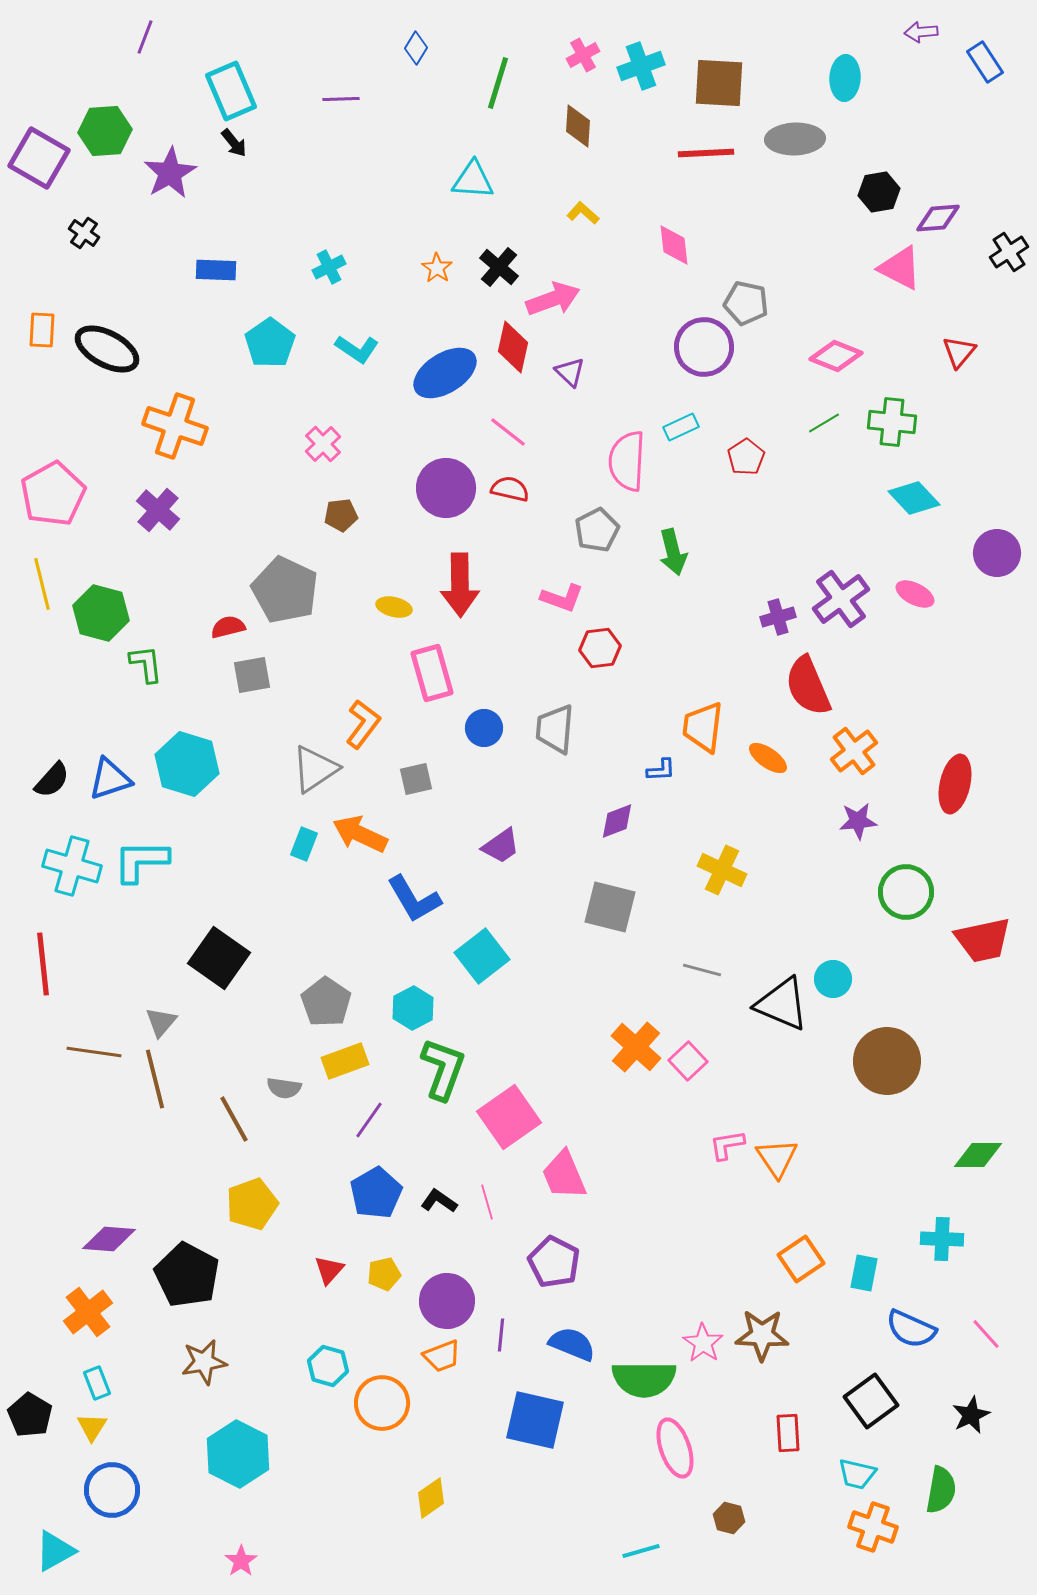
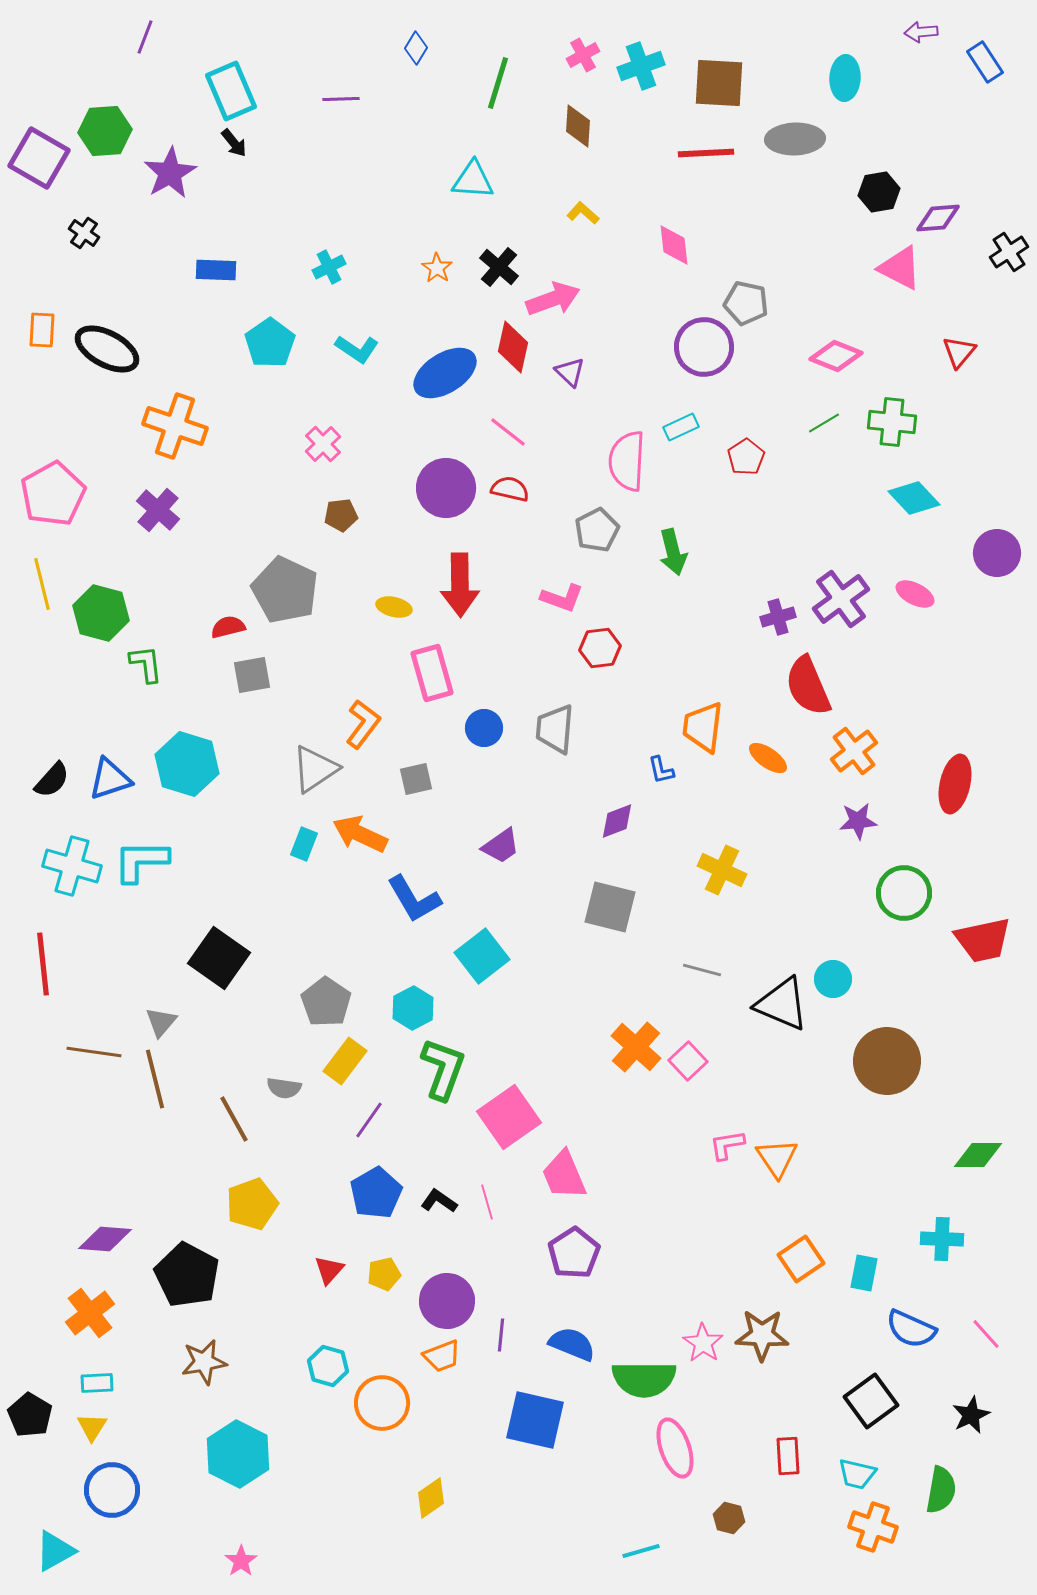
blue L-shape at (661, 770): rotated 80 degrees clockwise
green circle at (906, 892): moved 2 px left, 1 px down
yellow rectangle at (345, 1061): rotated 33 degrees counterclockwise
purple diamond at (109, 1239): moved 4 px left
purple pentagon at (554, 1262): moved 20 px right, 9 px up; rotated 12 degrees clockwise
orange cross at (88, 1312): moved 2 px right, 1 px down
cyan rectangle at (97, 1383): rotated 72 degrees counterclockwise
red rectangle at (788, 1433): moved 23 px down
